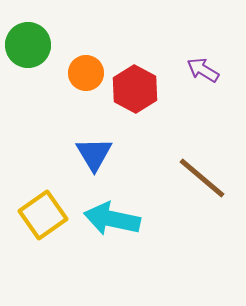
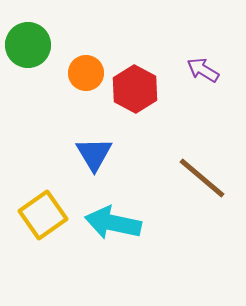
cyan arrow: moved 1 px right, 4 px down
